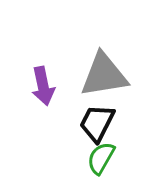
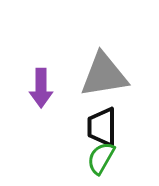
purple arrow: moved 2 px left, 2 px down; rotated 12 degrees clockwise
black trapezoid: moved 5 px right, 4 px down; rotated 27 degrees counterclockwise
